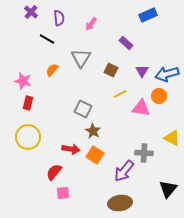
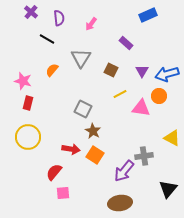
gray cross: moved 3 px down; rotated 12 degrees counterclockwise
